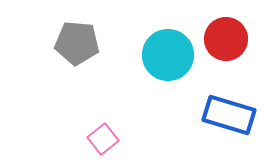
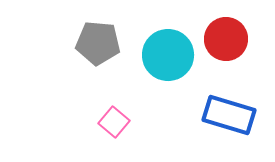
gray pentagon: moved 21 px right
pink square: moved 11 px right, 17 px up; rotated 12 degrees counterclockwise
